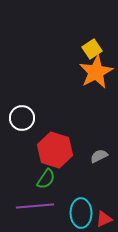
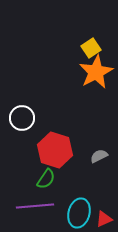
yellow square: moved 1 px left, 1 px up
cyan ellipse: moved 2 px left; rotated 16 degrees clockwise
